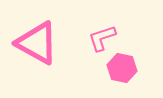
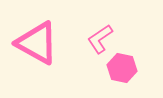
pink L-shape: moved 2 px left, 1 px down; rotated 16 degrees counterclockwise
